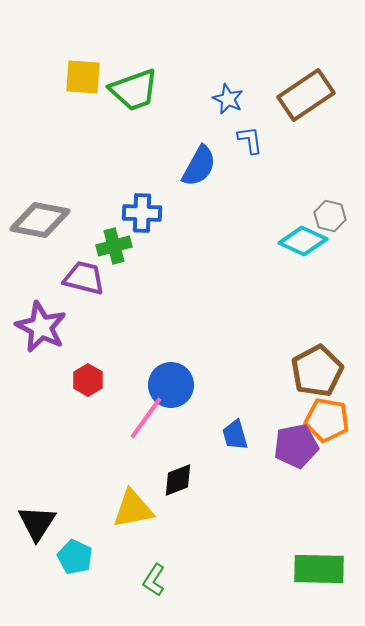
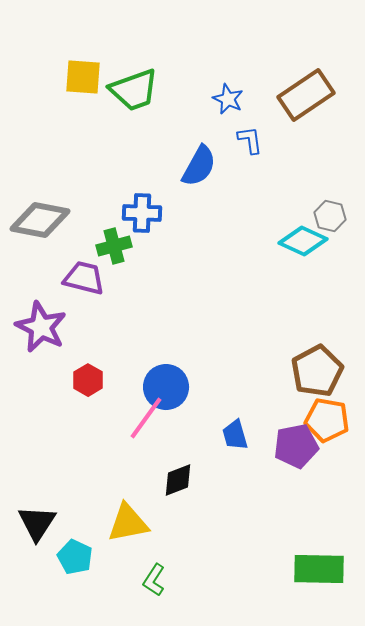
blue circle: moved 5 px left, 2 px down
yellow triangle: moved 5 px left, 14 px down
